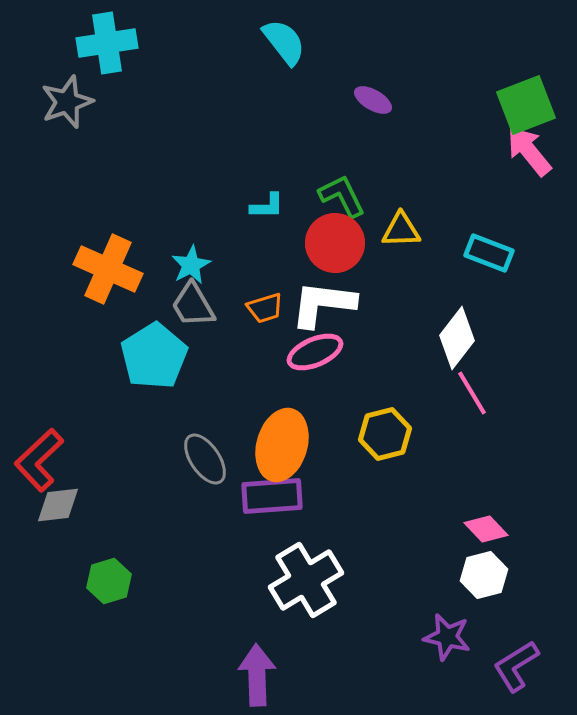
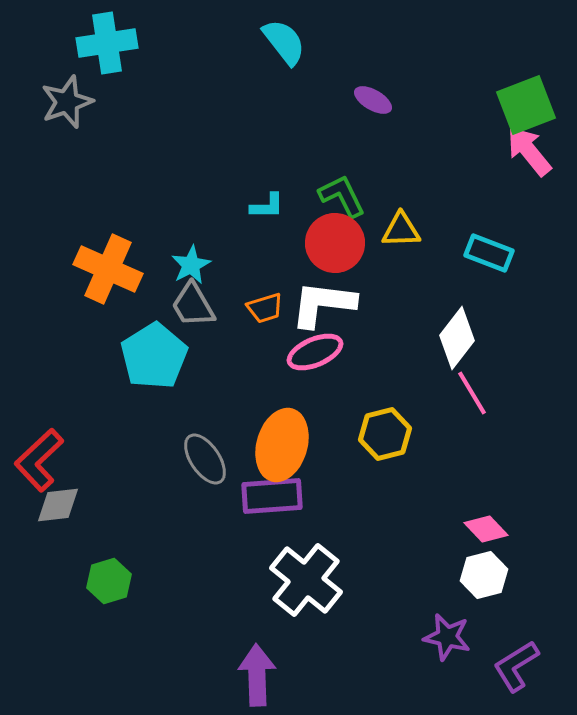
white cross: rotated 20 degrees counterclockwise
